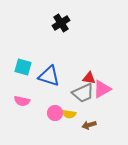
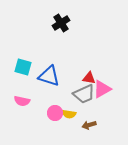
gray trapezoid: moved 1 px right, 1 px down
